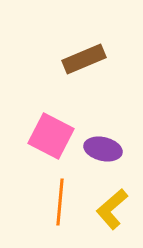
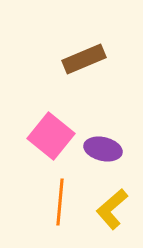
pink square: rotated 12 degrees clockwise
